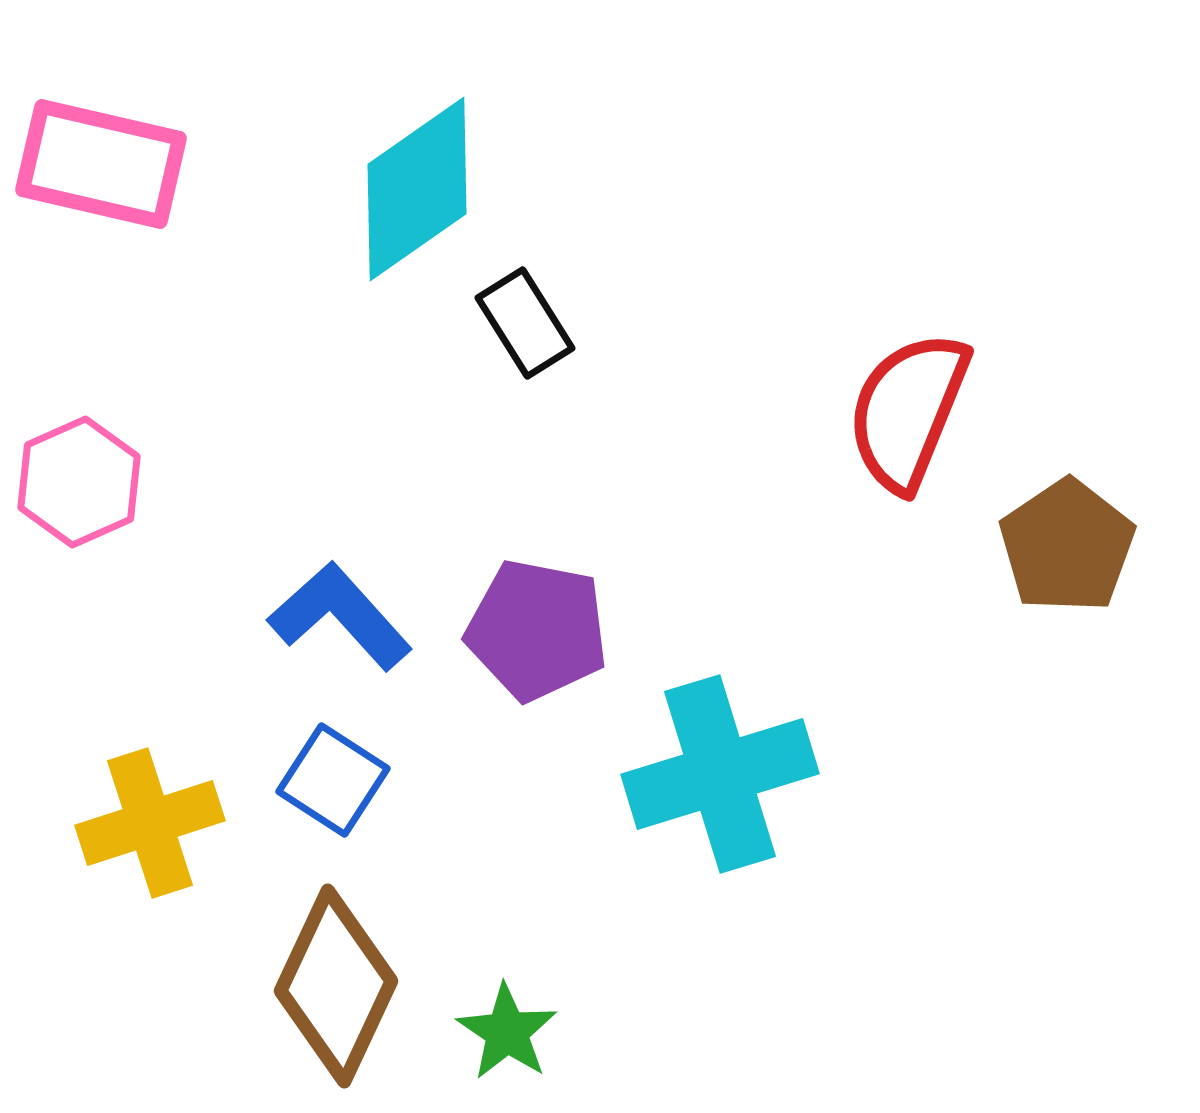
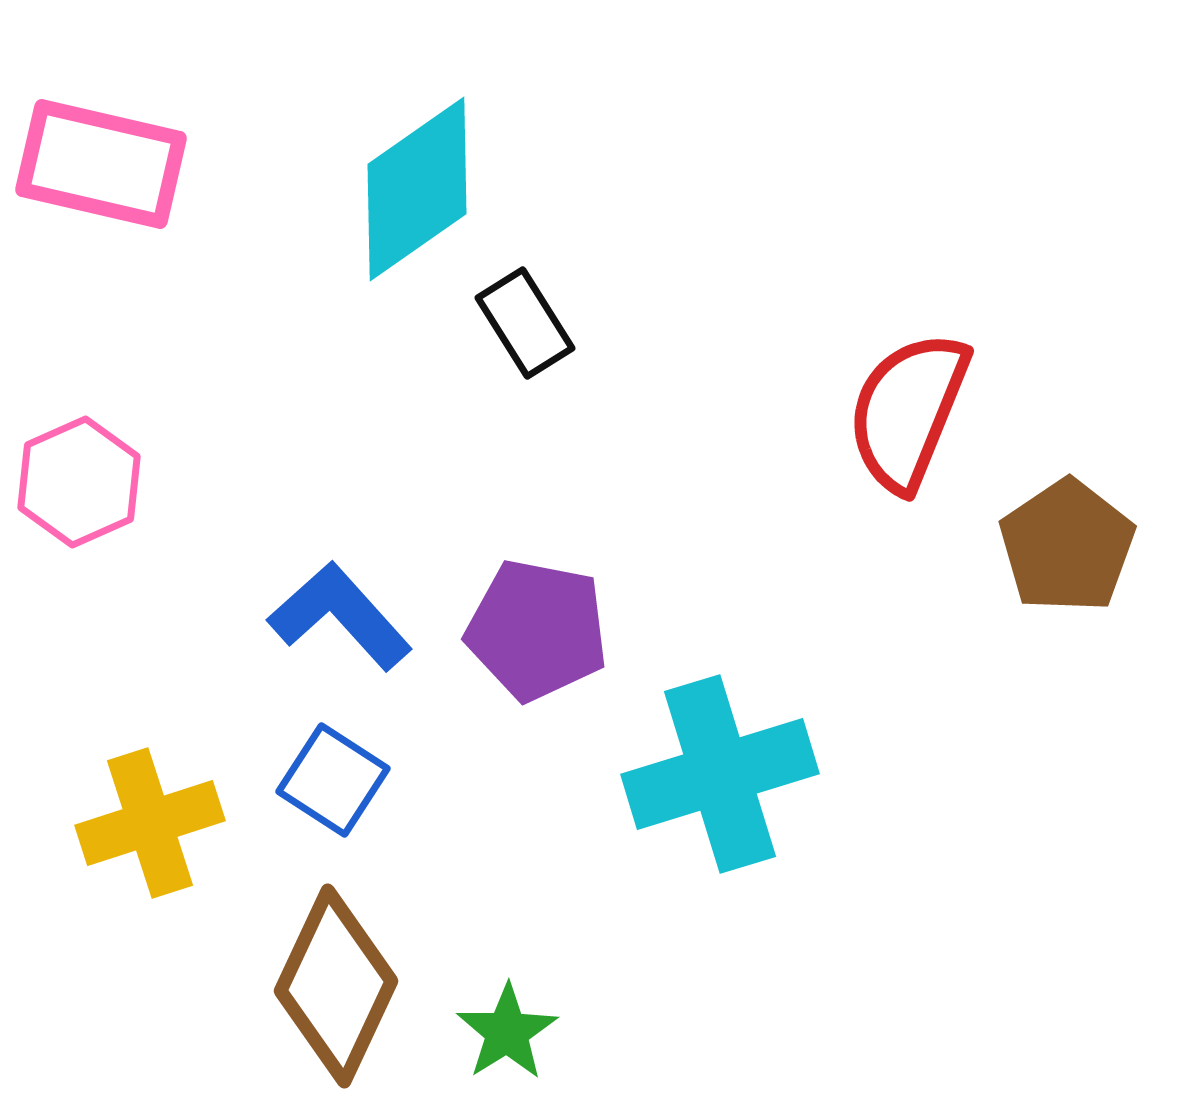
green star: rotated 6 degrees clockwise
